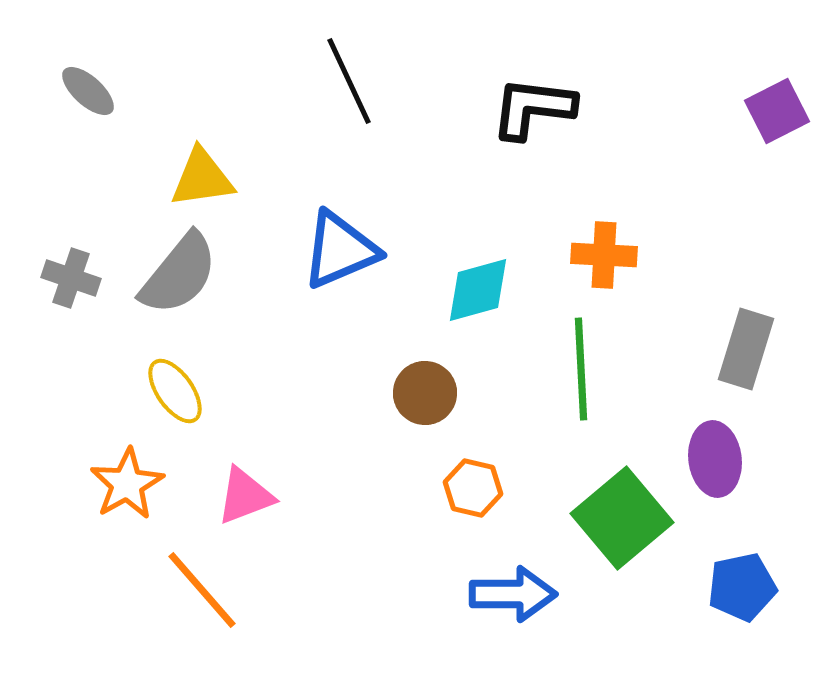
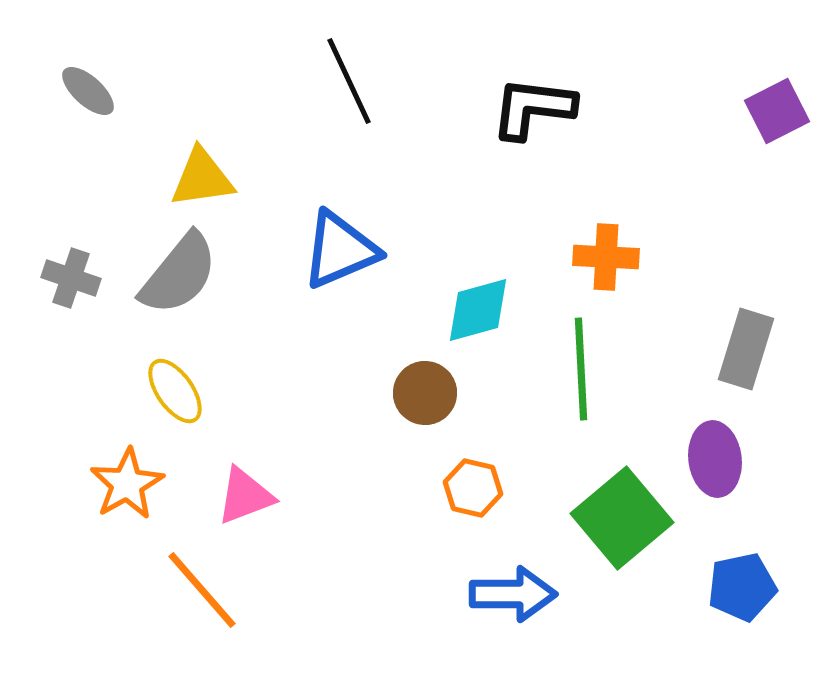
orange cross: moved 2 px right, 2 px down
cyan diamond: moved 20 px down
